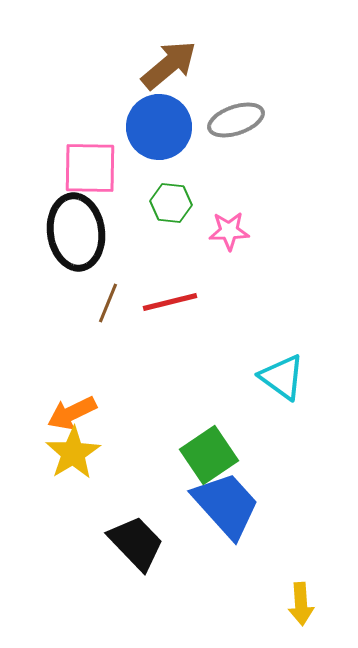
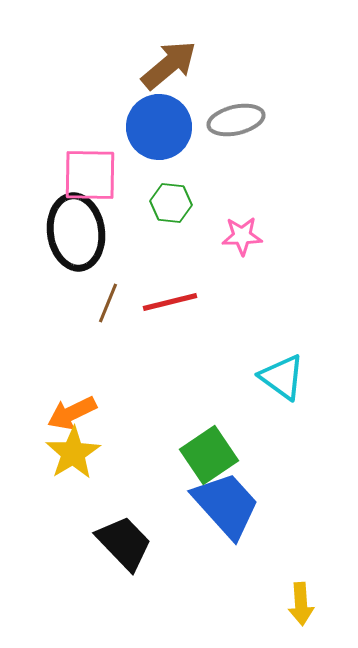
gray ellipse: rotated 6 degrees clockwise
pink square: moved 7 px down
pink star: moved 13 px right, 5 px down
black trapezoid: moved 12 px left
